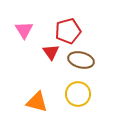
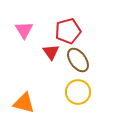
brown ellipse: moved 3 px left; rotated 40 degrees clockwise
yellow circle: moved 2 px up
orange triangle: moved 13 px left, 1 px down
